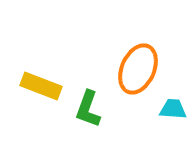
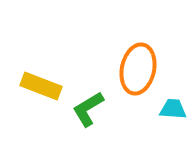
orange ellipse: rotated 12 degrees counterclockwise
green L-shape: rotated 39 degrees clockwise
